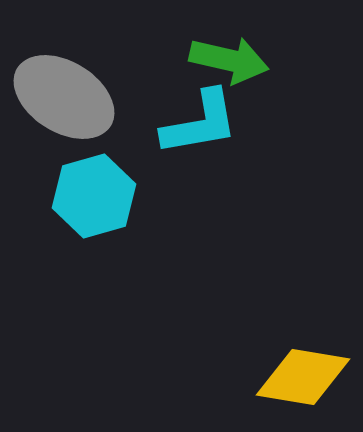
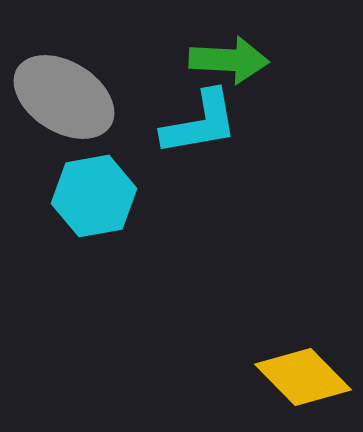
green arrow: rotated 10 degrees counterclockwise
cyan hexagon: rotated 6 degrees clockwise
yellow diamond: rotated 36 degrees clockwise
